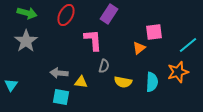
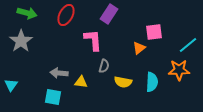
gray star: moved 5 px left
orange star: moved 1 px right, 2 px up; rotated 15 degrees clockwise
cyan square: moved 8 px left
